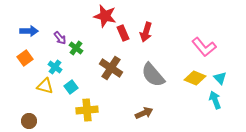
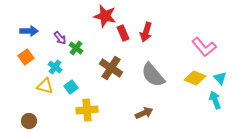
orange square: moved 1 px right, 1 px up
